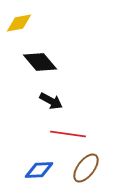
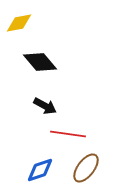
black arrow: moved 6 px left, 5 px down
blue diamond: moved 1 px right; rotated 16 degrees counterclockwise
